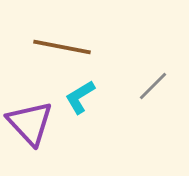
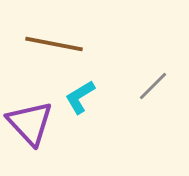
brown line: moved 8 px left, 3 px up
